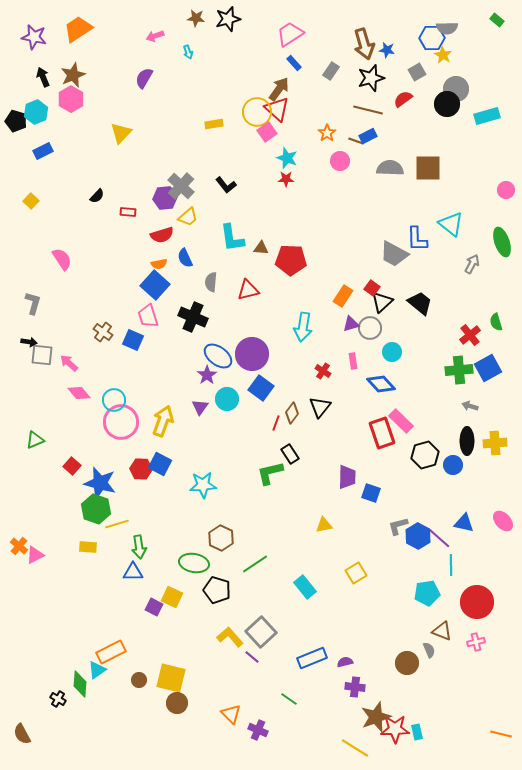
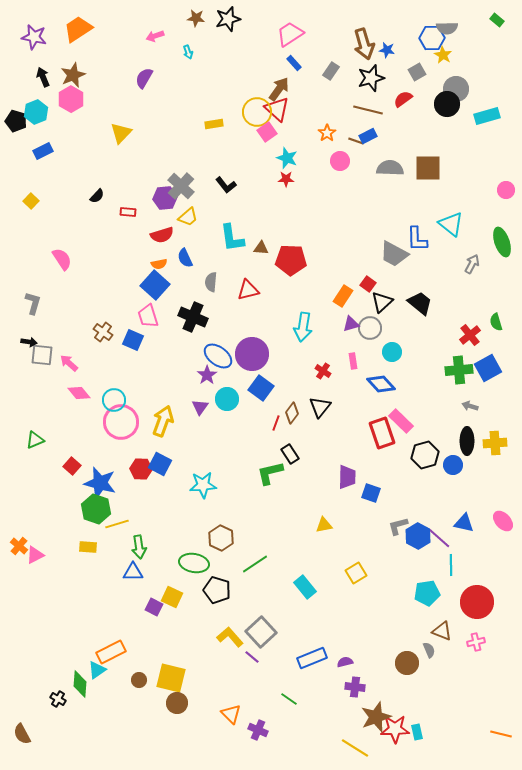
red square at (372, 288): moved 4 px left, 4 px up
